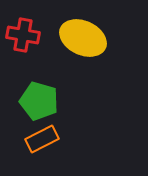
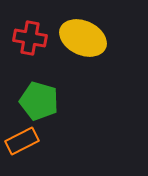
red cross: moved 7 px right, 3 px down
orange rectangle: moved 20 px left, 2 px down
